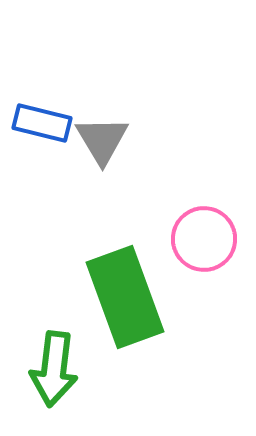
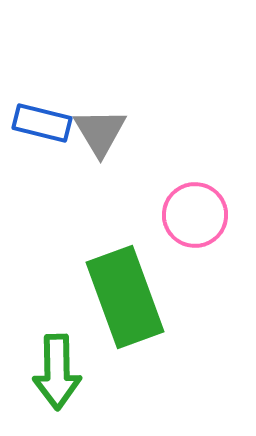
gray triangle: moved 2 px left, 8 px up
pink circle: moved 9 px left, 24 px up
green arrow: moved 3 px right, 3 px down; rotated 8 degrees counterclockwise
